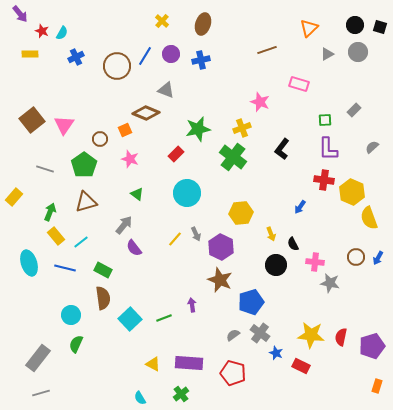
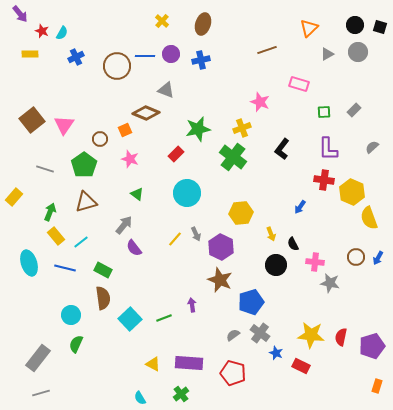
blue line at (145, 56): rotated 60 degrees clockwise
green square at (325, 120): moved 1 px left, 8 px up
